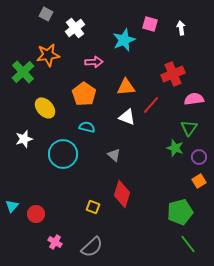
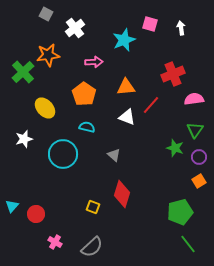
green triangle: moved 6 px right, 2 px down
